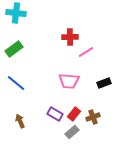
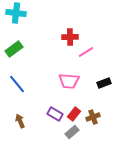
blue line: moved 1 px right, 1 px down; rotated 12 degrees clockwise
